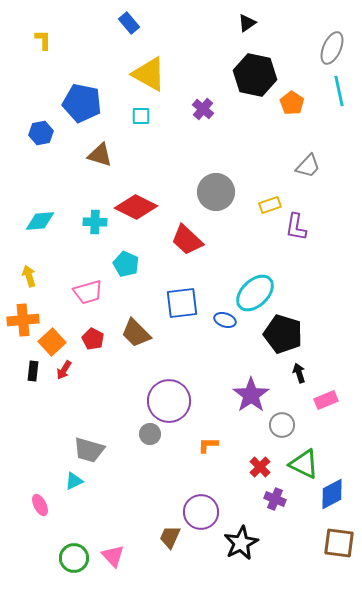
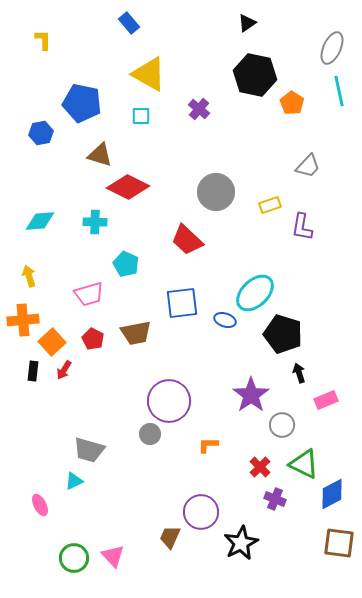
purple cross at (203, 109): moved 4 px left
red diamond at (136, 207): moved 8 px left, 20 px up
purple L-shape at (296, 227): moved 6 px right
pink trapezoid at (88, 292): moved 1 px right, 2 px down
brown trapezoid at (136, 333): rotated 56 degrees counterclockwise
